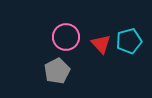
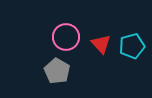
cyan pentagon: moved 3 px right, 5 px down
gray pentagon: rotated 15 degrees counterclockwise
